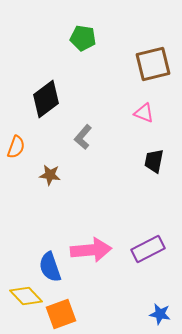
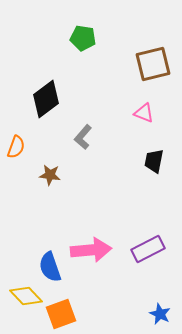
blue star: rotated 15 degrees clockwise
